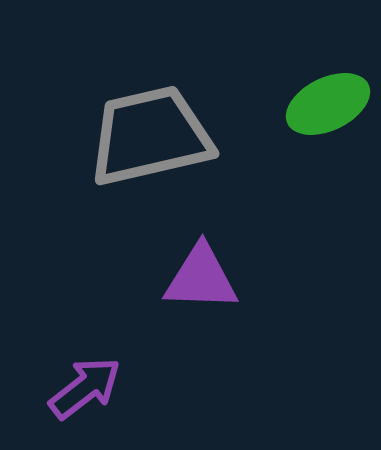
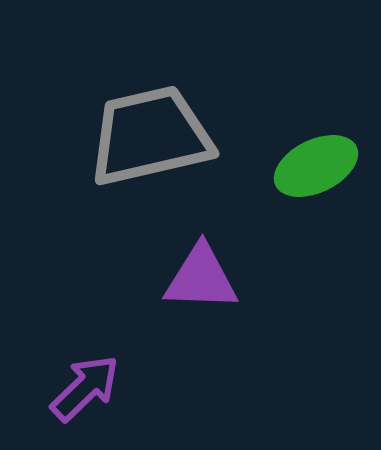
green ellipse: moved 12 px left, 62 px down
purple arrow: rotated 6 degrees counterclockwise
